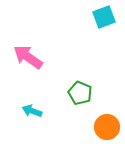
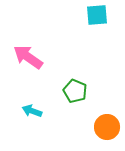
cyan square: moved 7 px left, 2 px up; rotated 15 degrees clockwise
green pentagon: moved 5 px left, 2 px up
